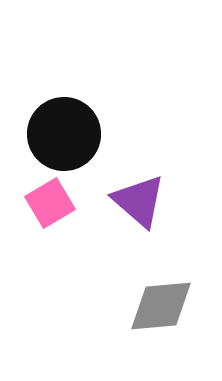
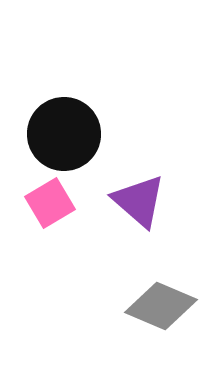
gray diamond: rotated 28 degrees clockwise
